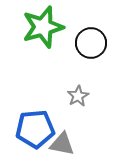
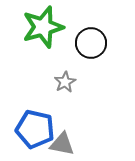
gray star: moved 13 px left, 14 px up
blue pentagon: rotated 18 degrees clockwise
